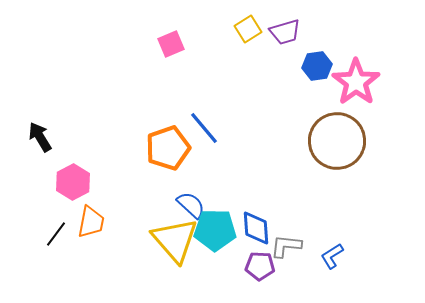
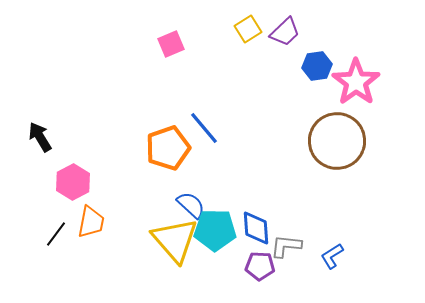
purple trapezoid: rotated 28 degrees counterclockwise
